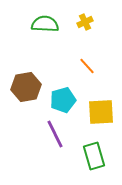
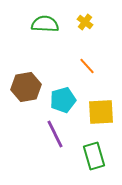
yellow cross: rotated 28 degrees counterclockwise
